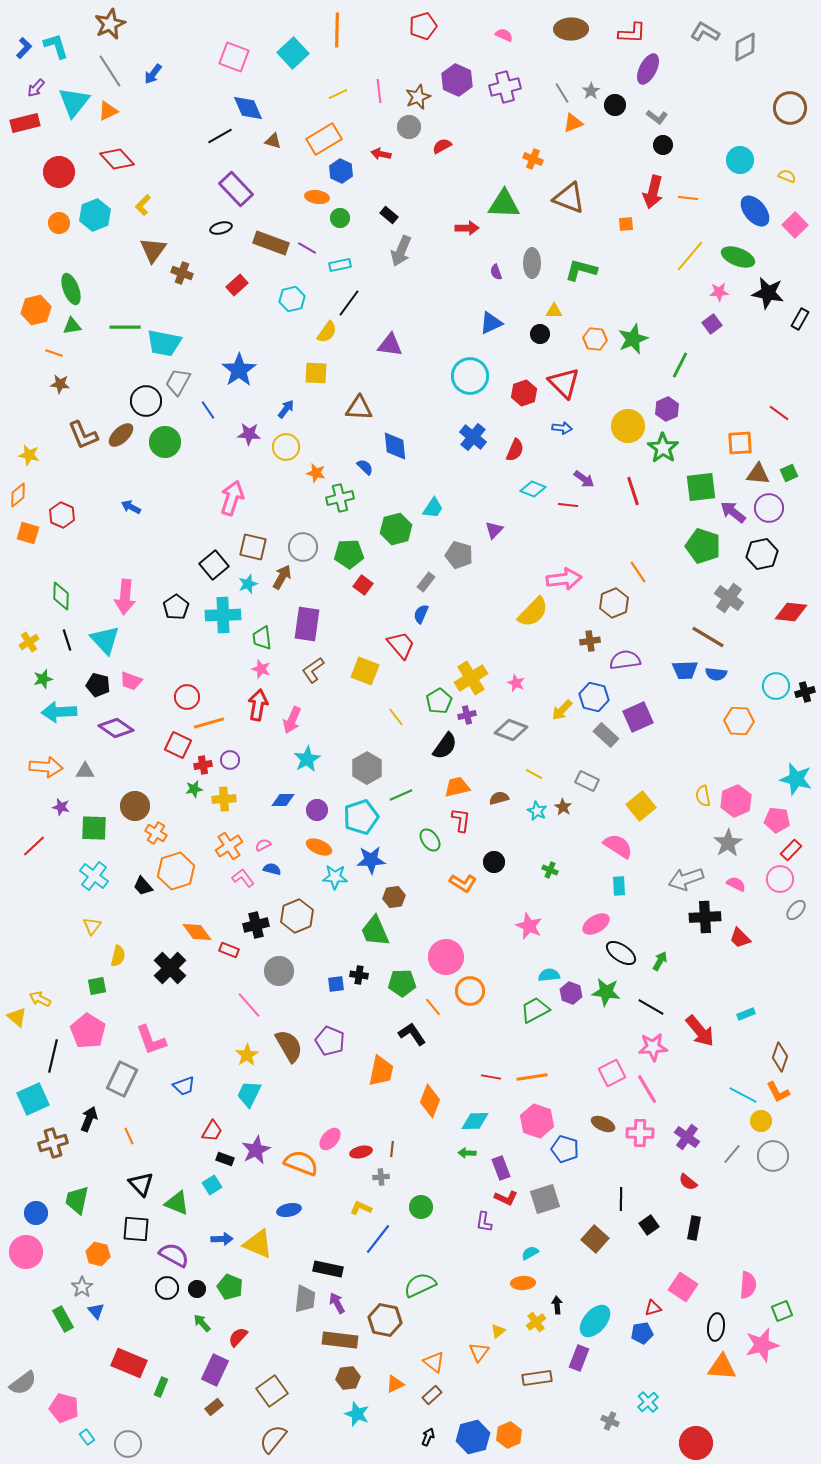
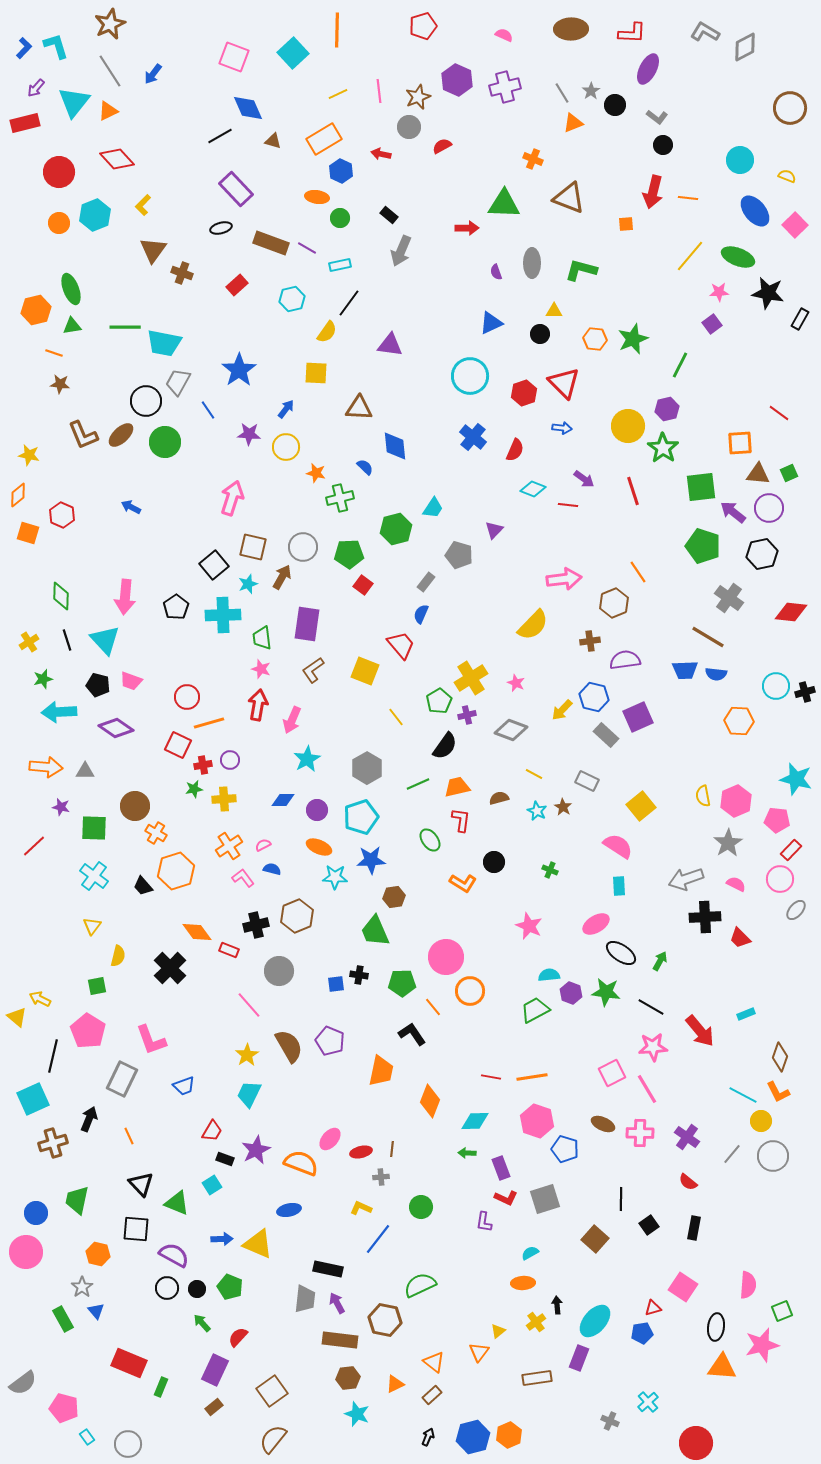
purple hexagon at (667, 409): rotated 10 degrees clockwise
yellow semicircle at (533, 612): moved 13 px down
green line at (401, 795): moved 17 px right, 11 px up
